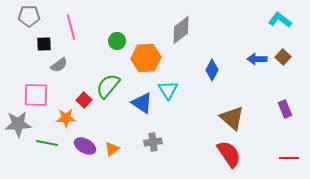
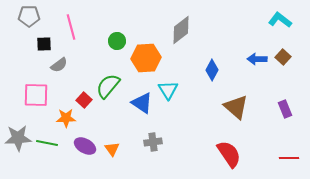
brown triangle: moved 4 px right, 11 px up
gray star: moved 14 px down
orange triangle: rotated 28 degrees counterclockwise
